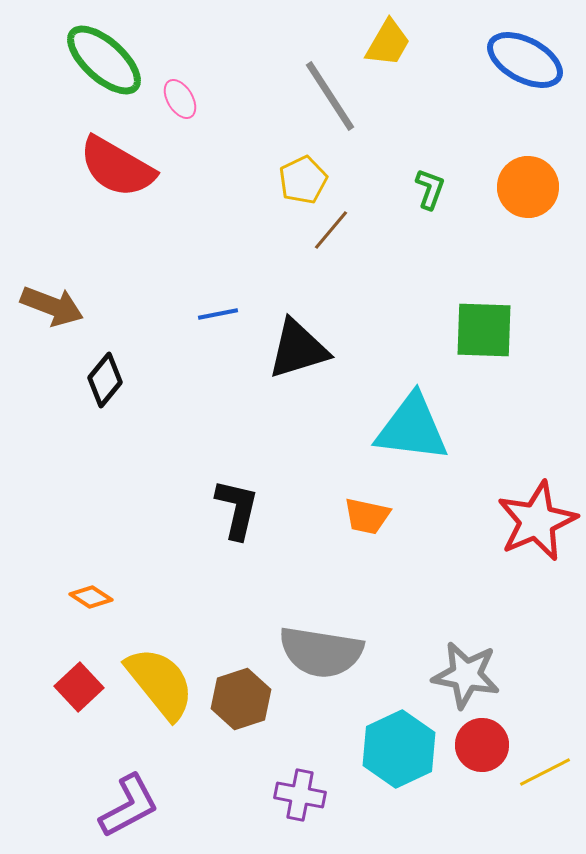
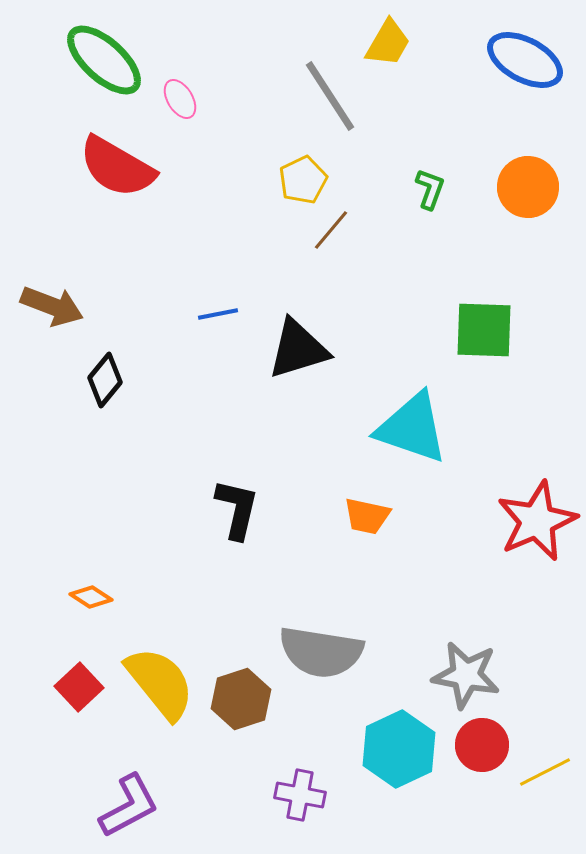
cyan triangle: rotated 12 degrees clockwise
